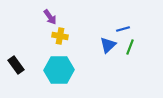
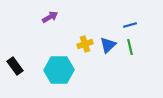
purple arrow: rotated 84 degrees counterclockwise
blue line: moved 7 px right, 4 px up
yellow cross: moved 25 px right, 8 px down; rotated 28 degrees counterclockwise
green line: rotated 35 degrees counterclockwise
black rectangle: moved 1 px left, 1 px down
